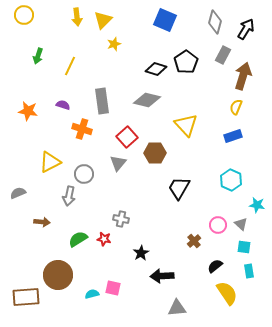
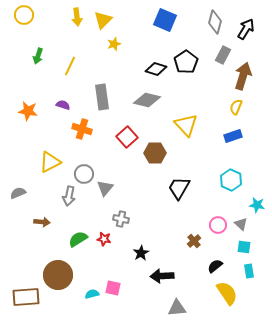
gray rectangle at (102, 101): moved 4 px up
gray triangle at (118, 163): moved 13 px left, 25 px down
